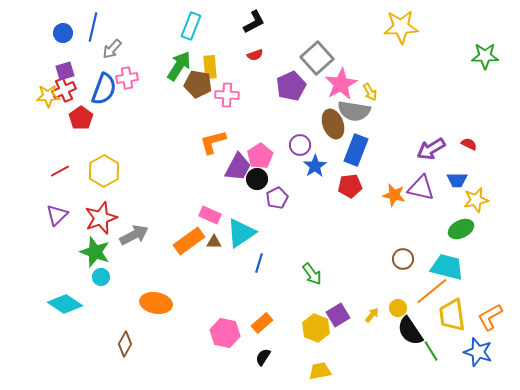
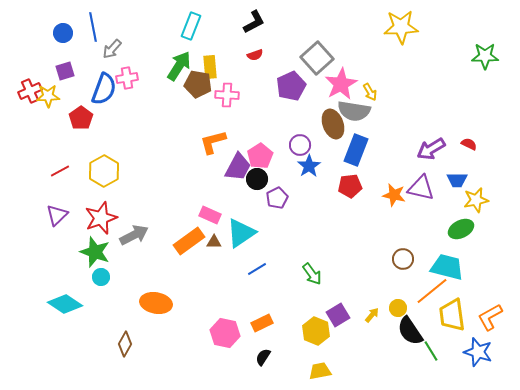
blue line at (93, 27): rotated 24 degrees counterclockwise
red cross at (64, 90): moved 34 px left, 1 px down
blue star at (315, 166): moved 6 px left
blue line at (259, 263): moved 2 px left, 6 px down; rotated 42 degrees clockwise
orange rectangle at (262, 323): rotated 15 degrees clockwise
yellow hexagon at (316, 328): moved 3 px down
